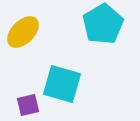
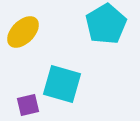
cyan pentagon: moved 3 px right
